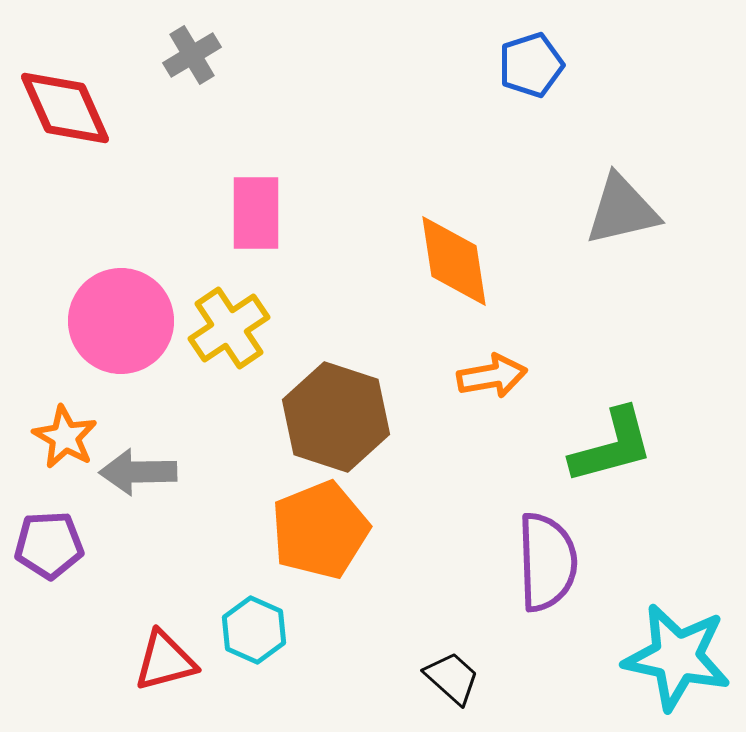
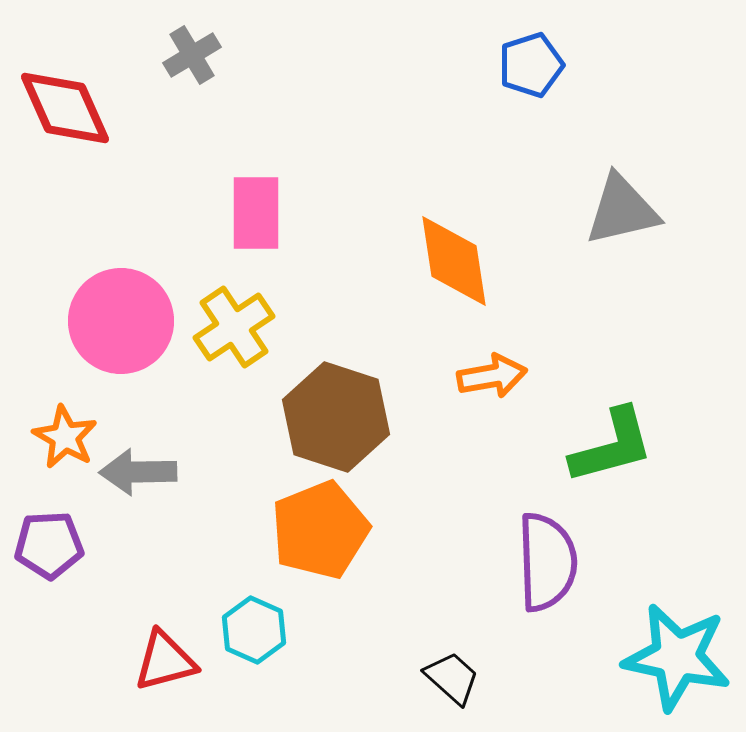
yellow cross: moved 5 px right, 1 px up
